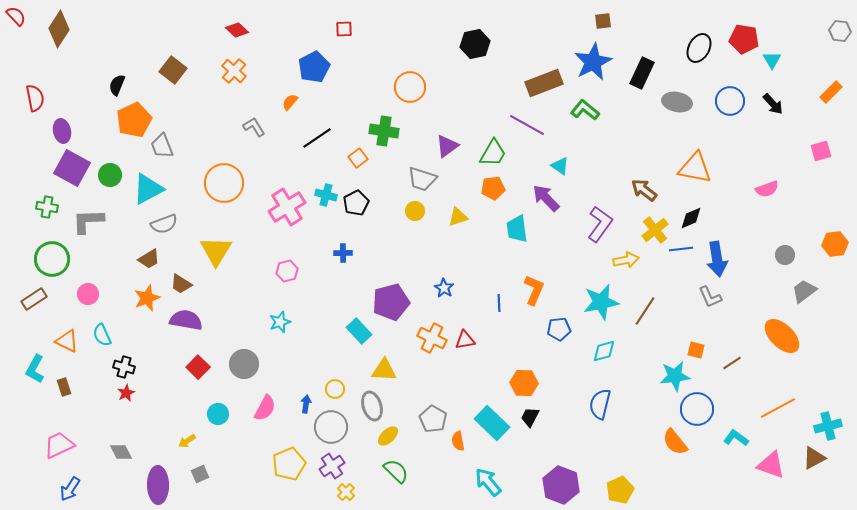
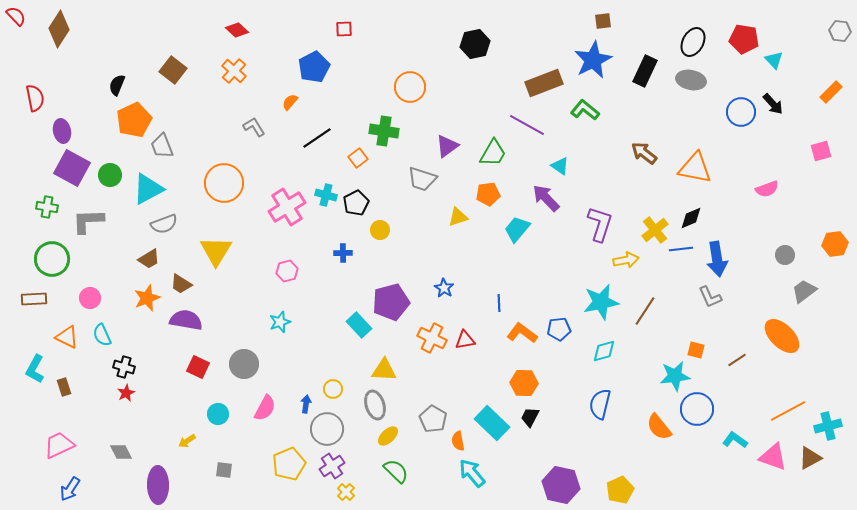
black ellipse at (699, 48): moved 6 px left, 6 px up
cyan triangle at (772, 60): moved 2 px right; rotated 12 degrees counterclockwise
blue star at (593, 62): moved 2 px up
black rectangle at (642, 73): moved 3 px right, 2 px up
blue circle at (730, 101): moved 11 px right, 11 px down
gray ellipse at (677, 102): moved 14 px right, 22 px up
orange pentagon at (493, 188): moved 5 px left, 6 px down
brown arrow at (644, 190): moved 37 px up
yellow circle at (415, 211): moved 35 px left, 19 px down
purple L-shape at (600, 224): rotated 18 degrees counterclockwise
cyan trapezoid at (517, 229): rotated 48 degrees clockwise
orange L-shape at (534, 290): moved 12 px left, 43 px down; rotated 76 degrees counterclockwise
pink circle at (88, 294): moved 2 px right, 4 px down
brown rectangle at (34, 299): rotated 30 degrees clockwise
cyan rectangle at (359, 331): moved 6 px up
orange triangle at (67, 341): moved 4 px up
brown line at (732, 363): moved 5 px right, 3 px up
red square at (198, 367): rotated 20 degrees counterclockwise
yellow circle at (335, 389): moved 2 px left
gray ellipse at (372, 406): moved 3 px right, 1 px up
orange line at (778, 408): moved 10 px right, 3 px down
gray circle at (331, 427): moved 4 px left, 2 px down
cyan L-shape at (736, 438): moved 1 px left, 2 px down
orange semicircle at (675, 442): moved 16 px left, 15 px up
brown triangle at (814, 458): moved 4 px left
pink triangle at (771, 465): moved 2 px right, 8 px up
gray square at (200, 474): moved 24 px right, 4 px up; rotated 30 degrees clockwise
cyan arrow at (488, 482): moved 16 px left, 9 px up
purple hexagon at (561, 485): rotated 9 degrees counterclockwise
